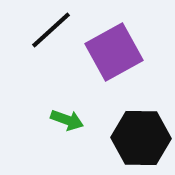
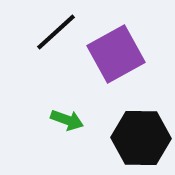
black line: moved 5 px right, 2 px down
purple square: moved 2 px right, 2 px down
